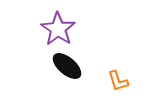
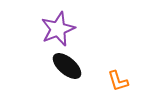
purple star: rotated 16 degrees clockwise
